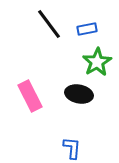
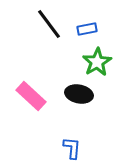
pink rectangle: moved 1 px right; rotated 20 degrees counterclockwise
